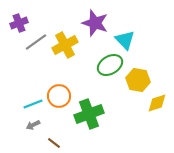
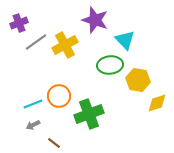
purple star: moved 3 px up
green ellipse: rotated 25 degrees clockwise
